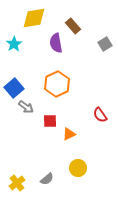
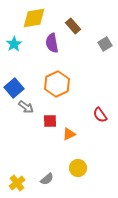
purple semicircle: moved 4 px left
